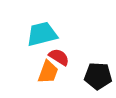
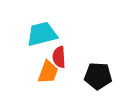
red semicircle: rotated 125 degrees counterclockwise
